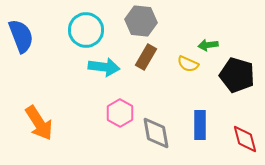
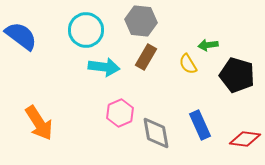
blue semicircle: rotated 32 degrees counterclockwise
yellow semicircle: rotated 35 degrees clockwise
pink hexagon: rotated 8 degrees clockwise
blue rectangle: rotated 24 degrees counterclockwise
red diamond: rotated 68 degrees counterclockwise
